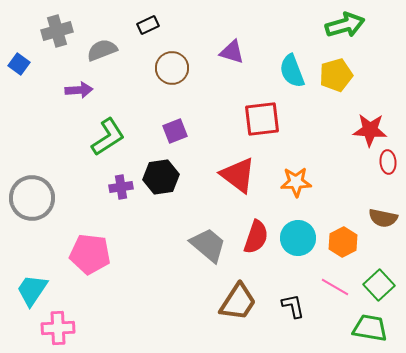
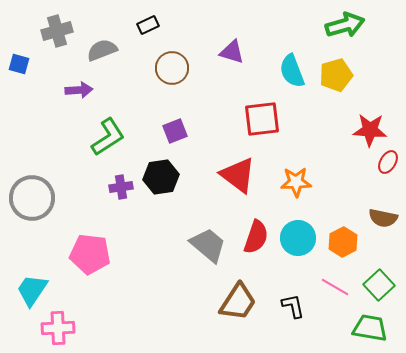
blue square: rotated 20 degrees counterclockwise
red ellipse: rotated 35 degrees clockwise
